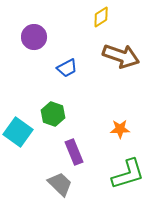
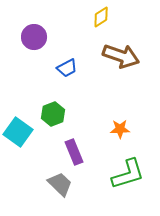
green hexagon: rotated 20 degrees clockwise
